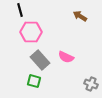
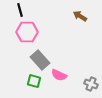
pink hexagon: moved 4 px left
pink semicircle: moved 7 px left, 18 px down
